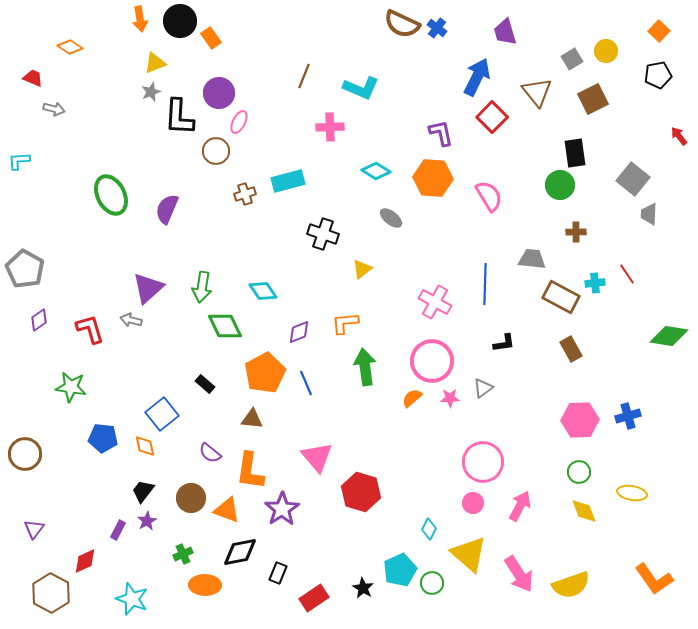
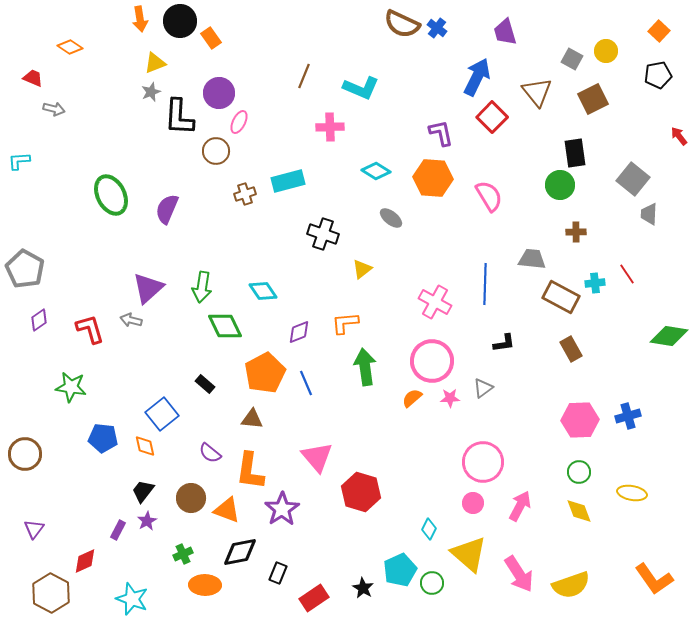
gray square at (572, 59): rotated 30 degrees counterclockwise
yellow diamond at (584, 511): moved 5 px left
